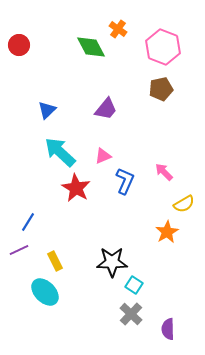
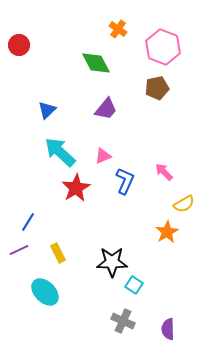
green diamond: moved 5 px right, 16 px down
brown pentagon: moved 4 px left, 1 px up
red star: rotated 12 degrees clockwise
yellow rectangle: moved 3 px right, 8 px up
gray cross: moved 8 px left, 7 px down; rotated 20 degrees counterclockwise
